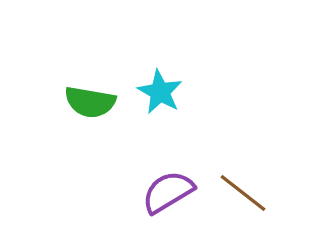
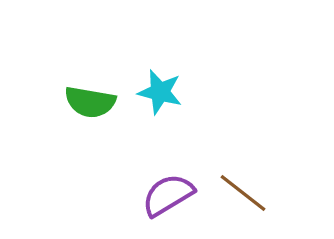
cyan star: rotated 15 degrees counterclockwise
purple semicircle: moved 3 px down
